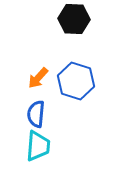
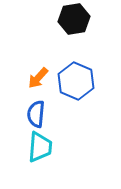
black hexagon: rotated 12 degrees counterclockwise
blue hexagon: rotated 6 degrees clockwise
cyan trapezoid: moved 2 px right, 1 px down
